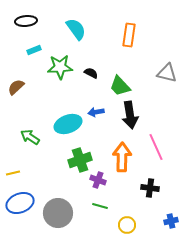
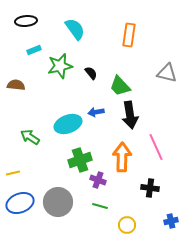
cyan semicircle: moved 1 px left
green star: moved 1 px up; rotated 10 degrees counterclockwise
black semicircle: rotated 24 degrees clockwise
brown semicircle: moved 2 px up; rotated 48 degrees clockwise
gray circle: moved 11 px up
